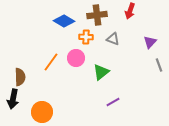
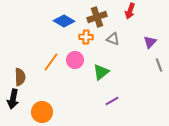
brown cross: moved 2 px down; rotated 12 degrees counterclockwise
pink circle: moved 1 px left, 2 px down
purple line: moved 1 px left, 1 px up
